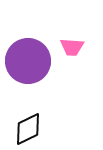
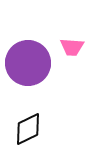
purple circle: moved 2 px down
